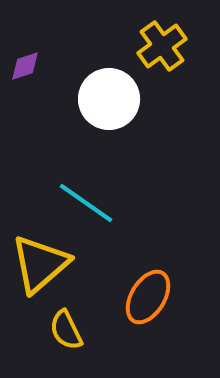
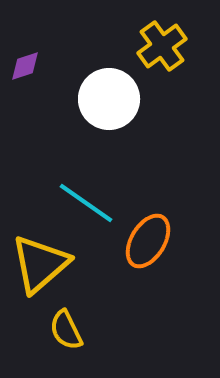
orange ellipse: moved 56 px up
